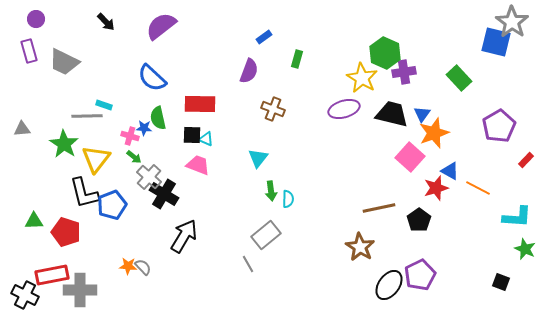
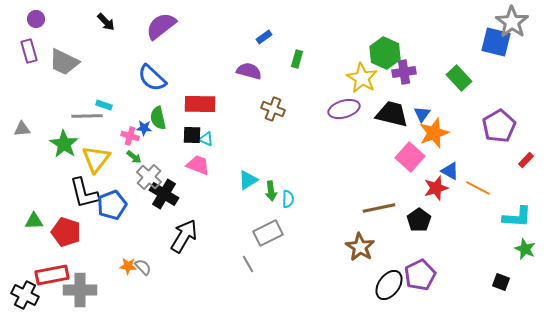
purple semicircle at (249, 71): rotated 95 degrees counterclockwise
cyan triangle at (258, 158): moved 10 px left, 22 px down; rotated 20 degrees clockwise
gray rectangle at (266, 235): moved 2 px right, 2 px up; rotated 12 degrees clockwise
